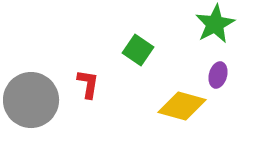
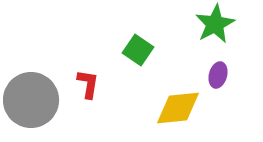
yellow diamond: moved 4 px left, 2 px down; rotated 21 degrees counterclockwise
